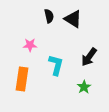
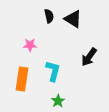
cyan L-shape: moved 3 px left, 6 px down
green star: moved 26 px left, 14 px down
